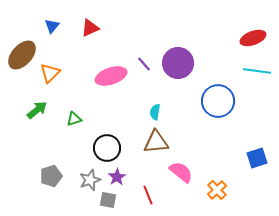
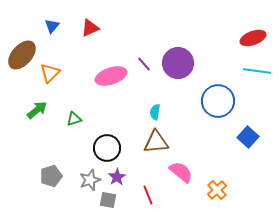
blue square: moved 9 px left, 21 px up; rotated 30 degrees counterclockwise
